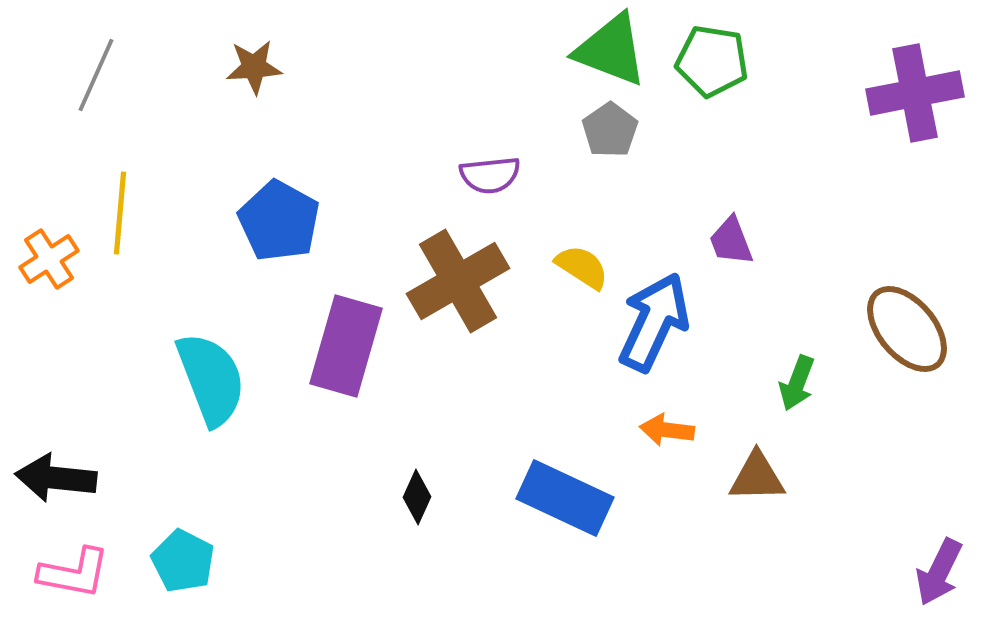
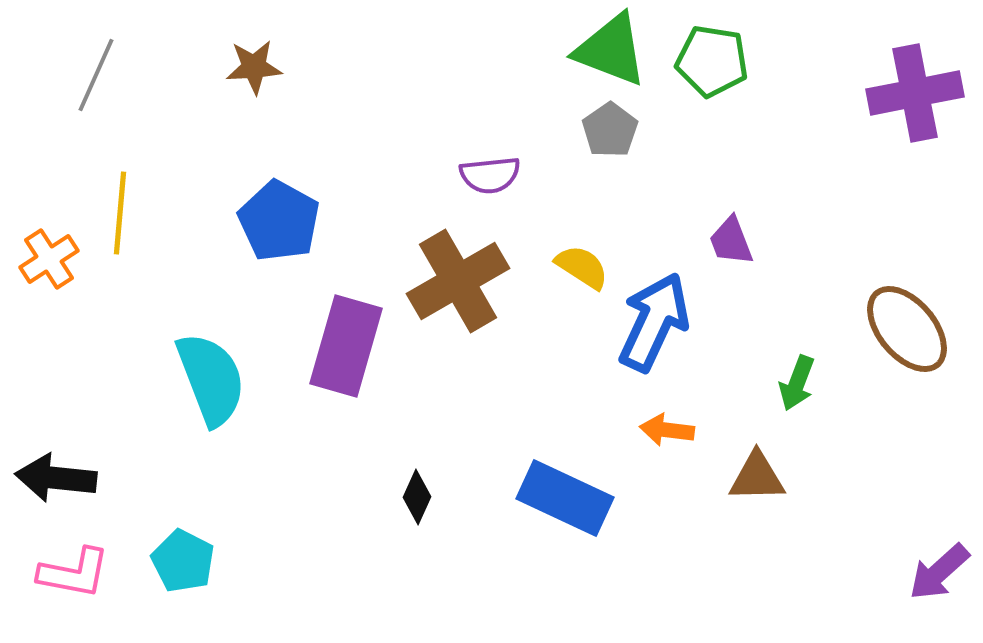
purple arrow: rotated 22 degrees clockwise
